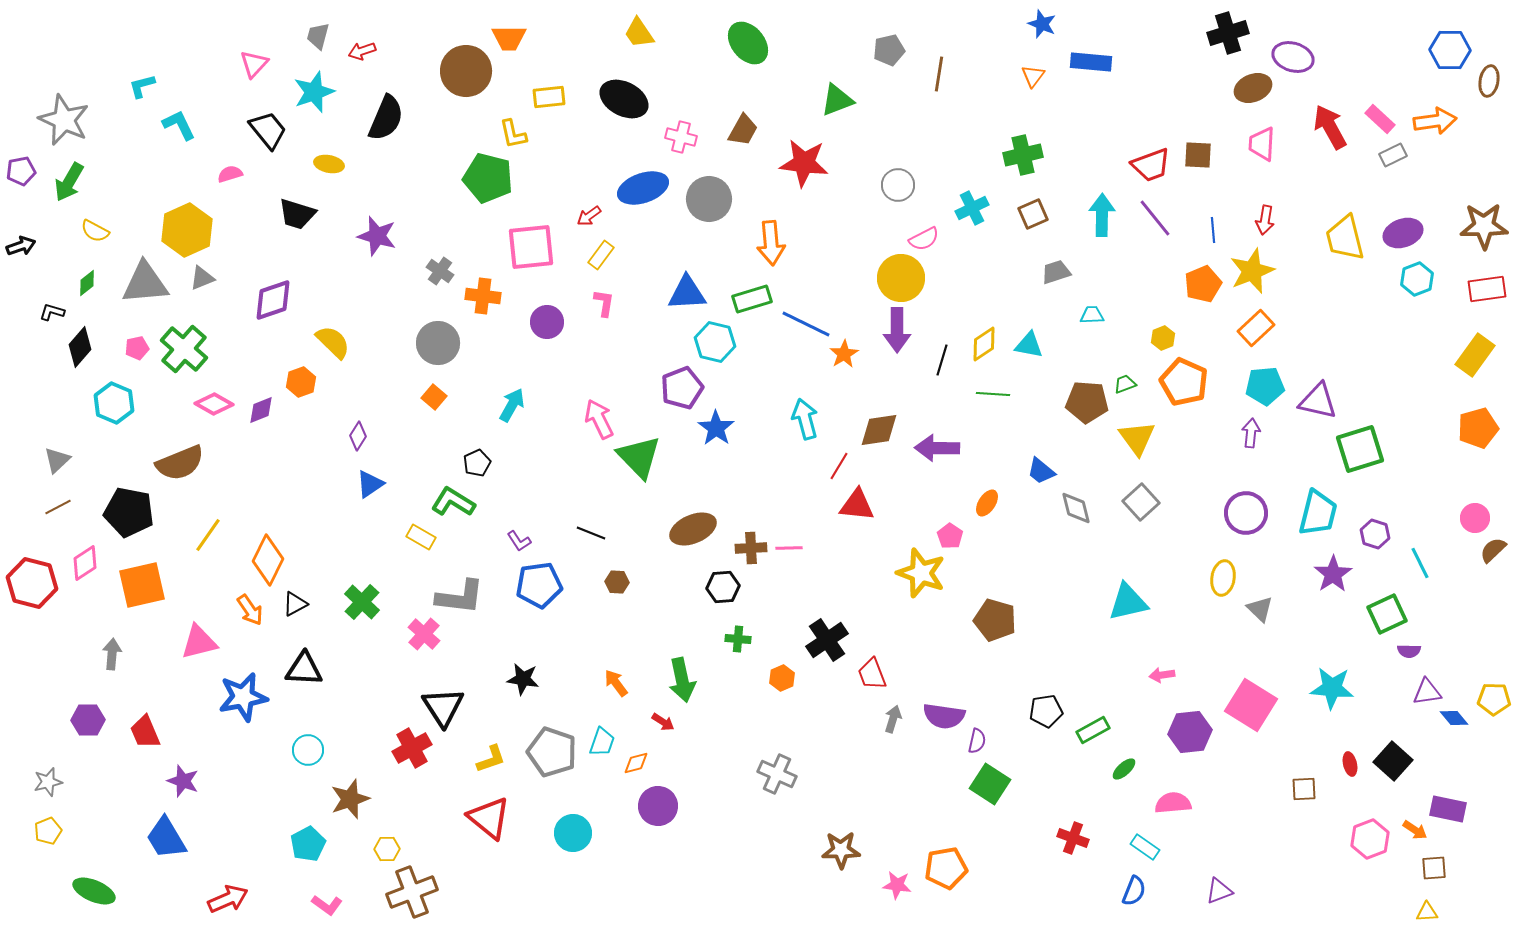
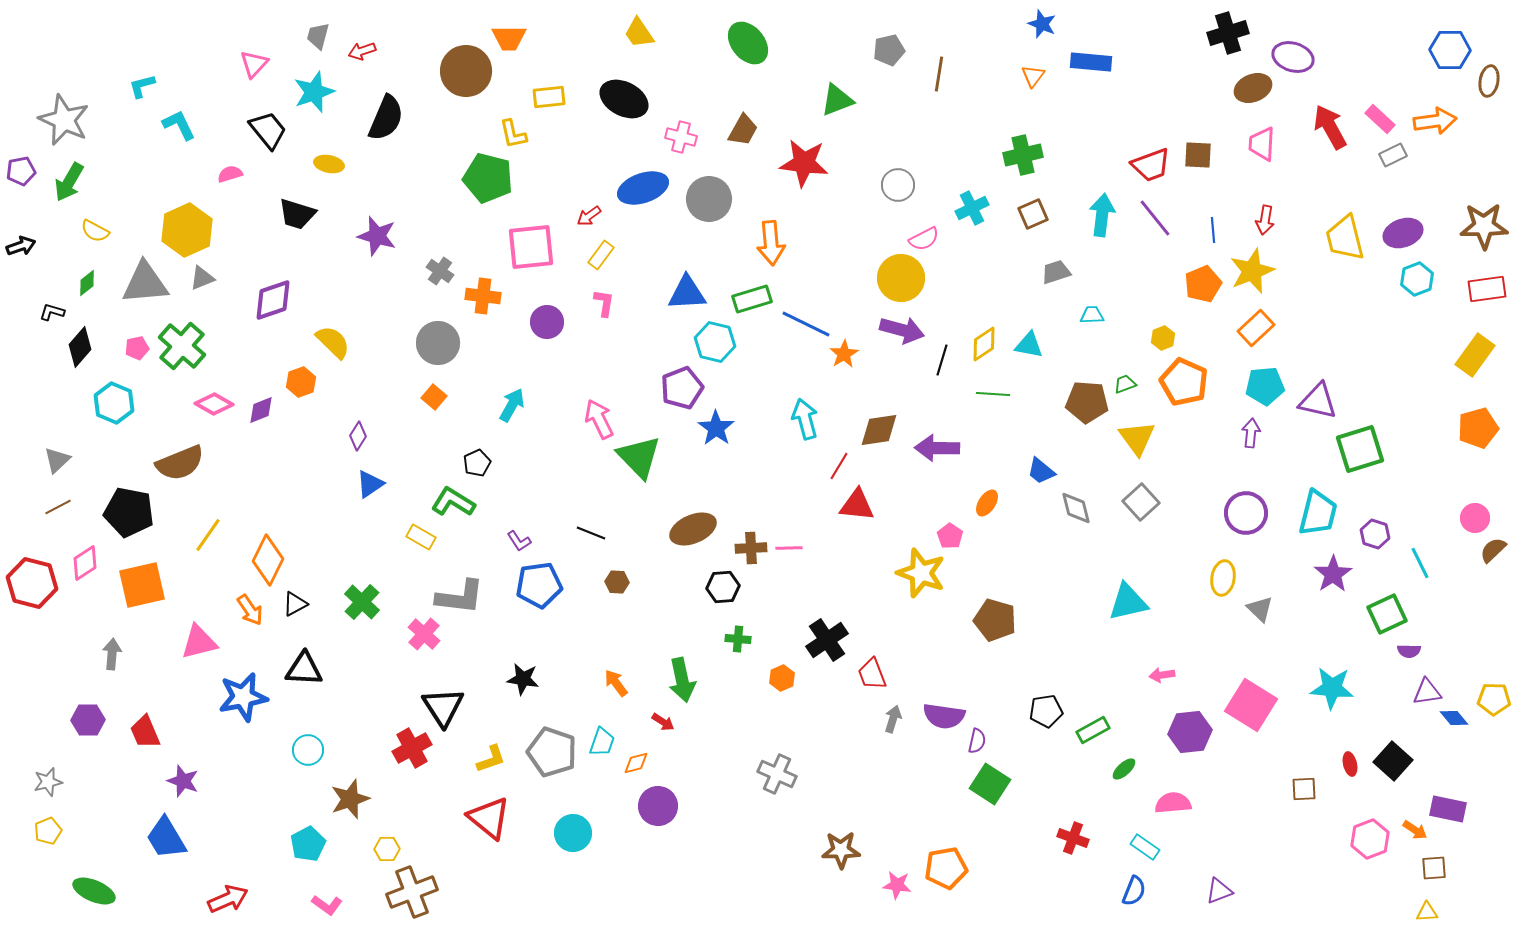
cyan arrow at (1102, 215): rotated 6 degrees clockwise
purple arrow at (897, 330): moved 5 px right; rotated 75 degrees counterclockwise
green cross at (184, 349): moved 2 px left, 3 px up
